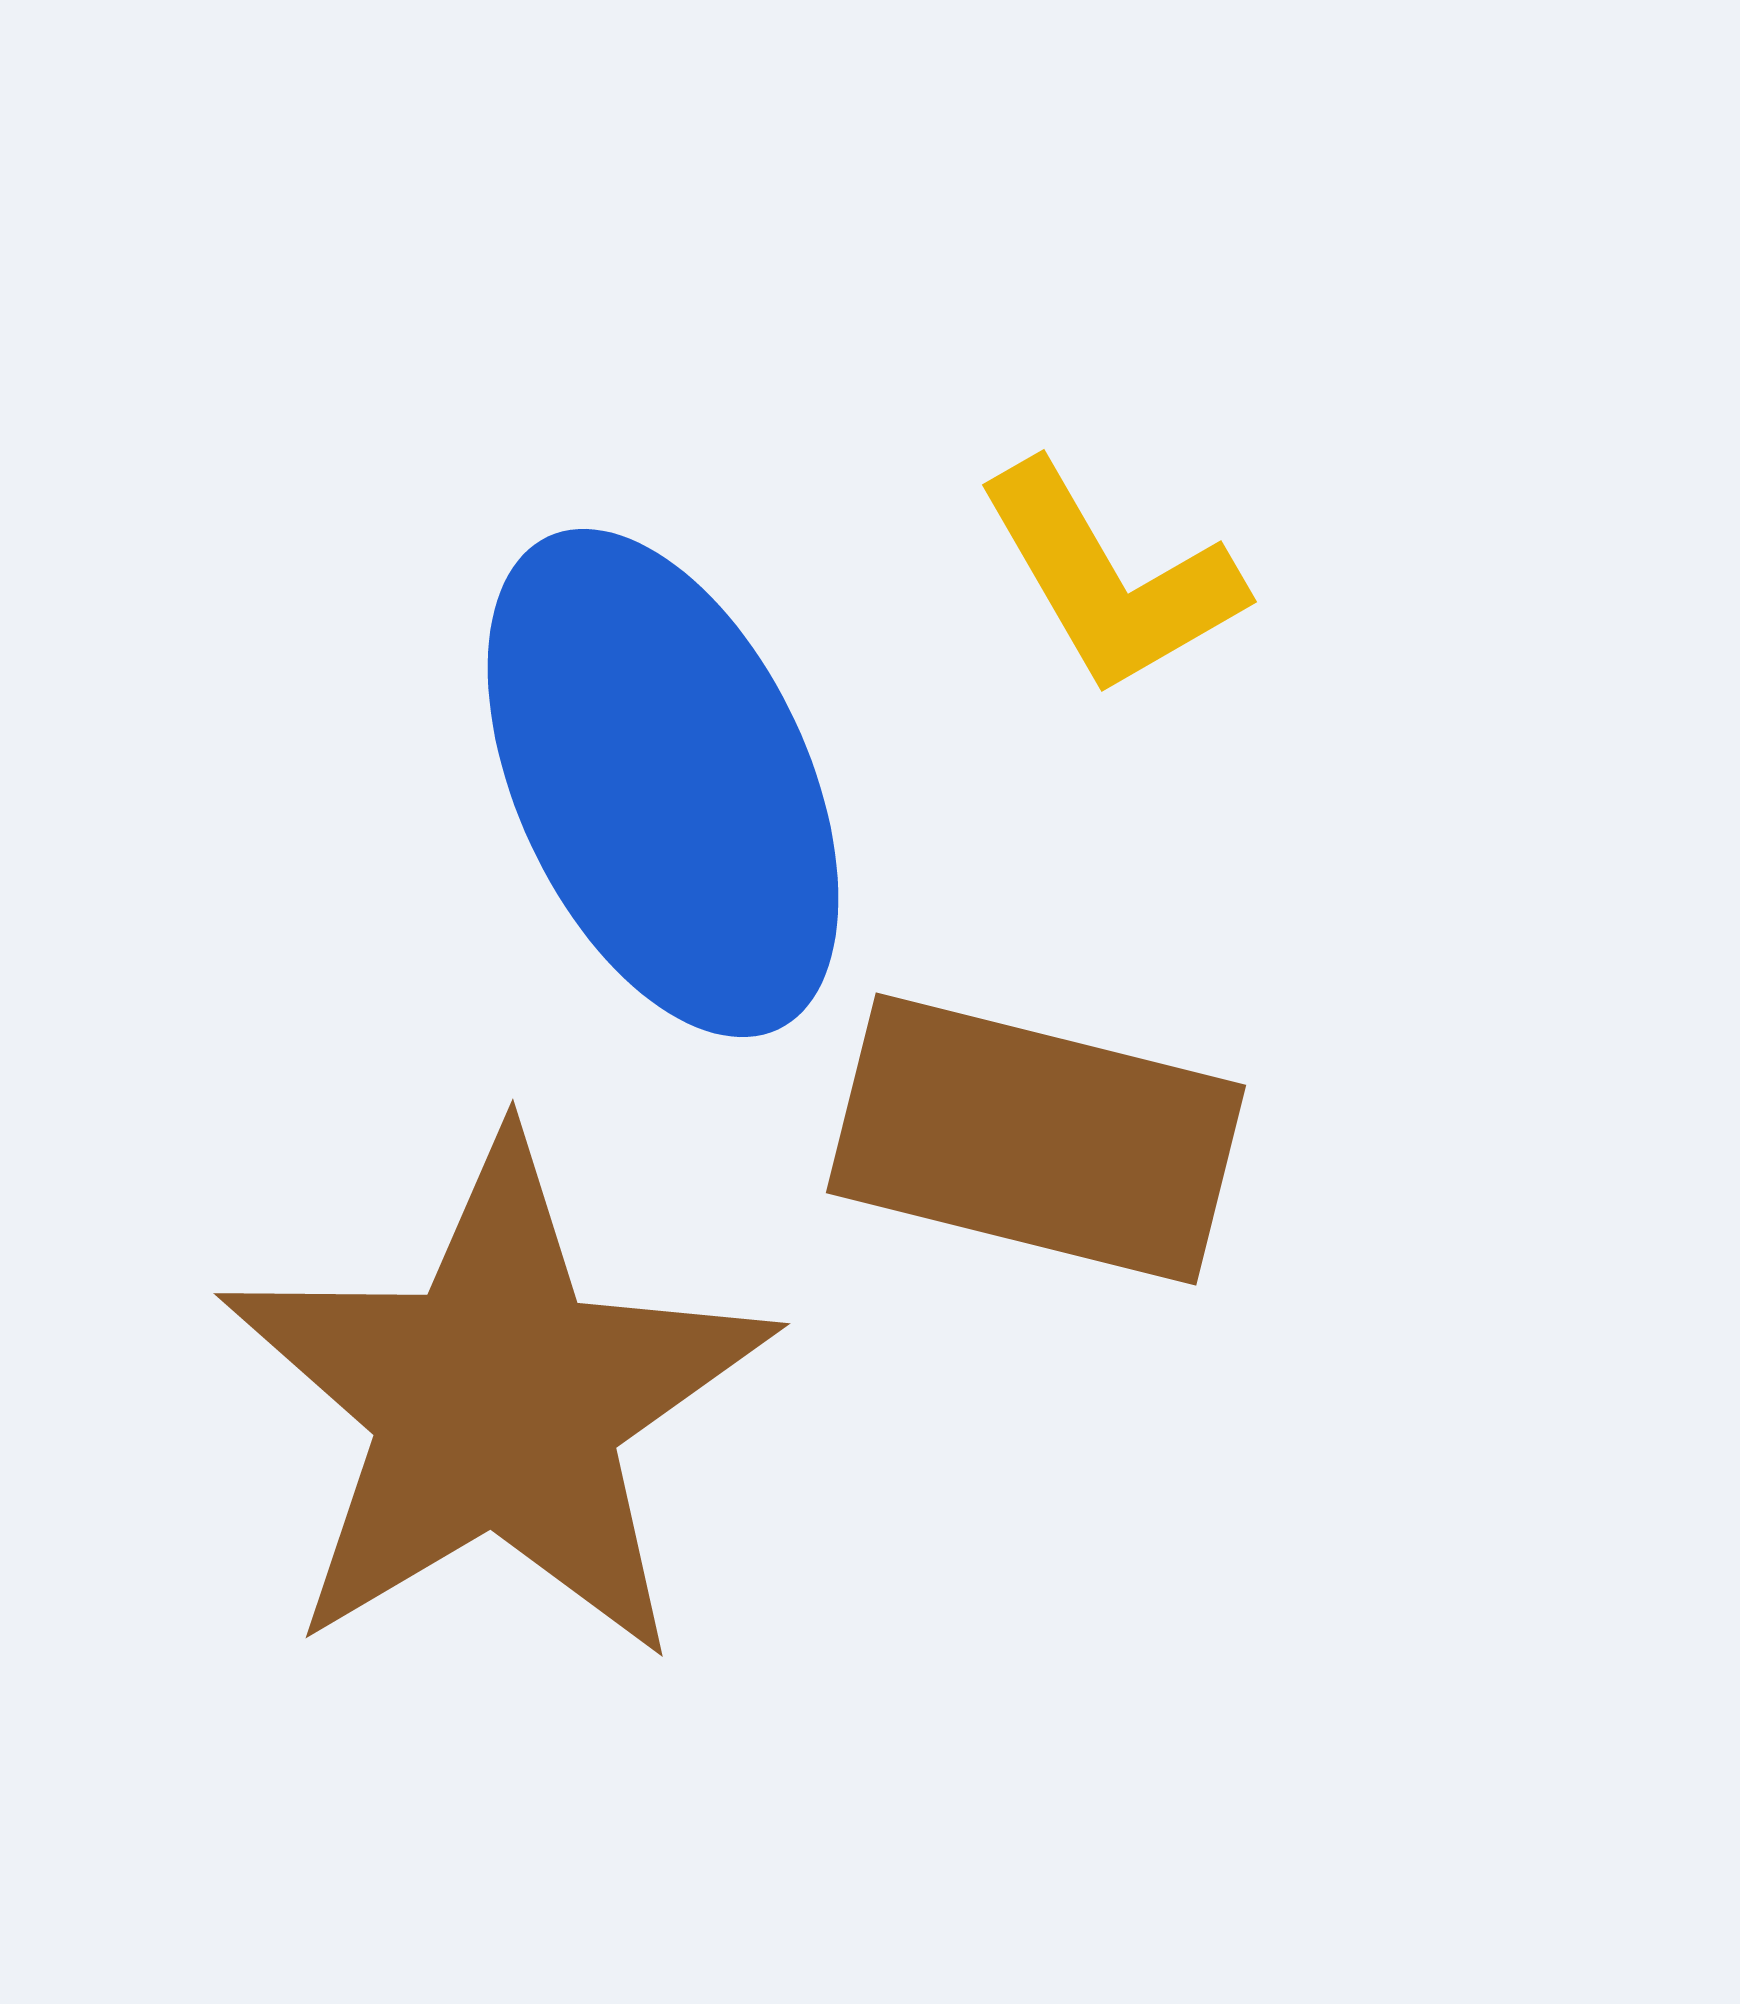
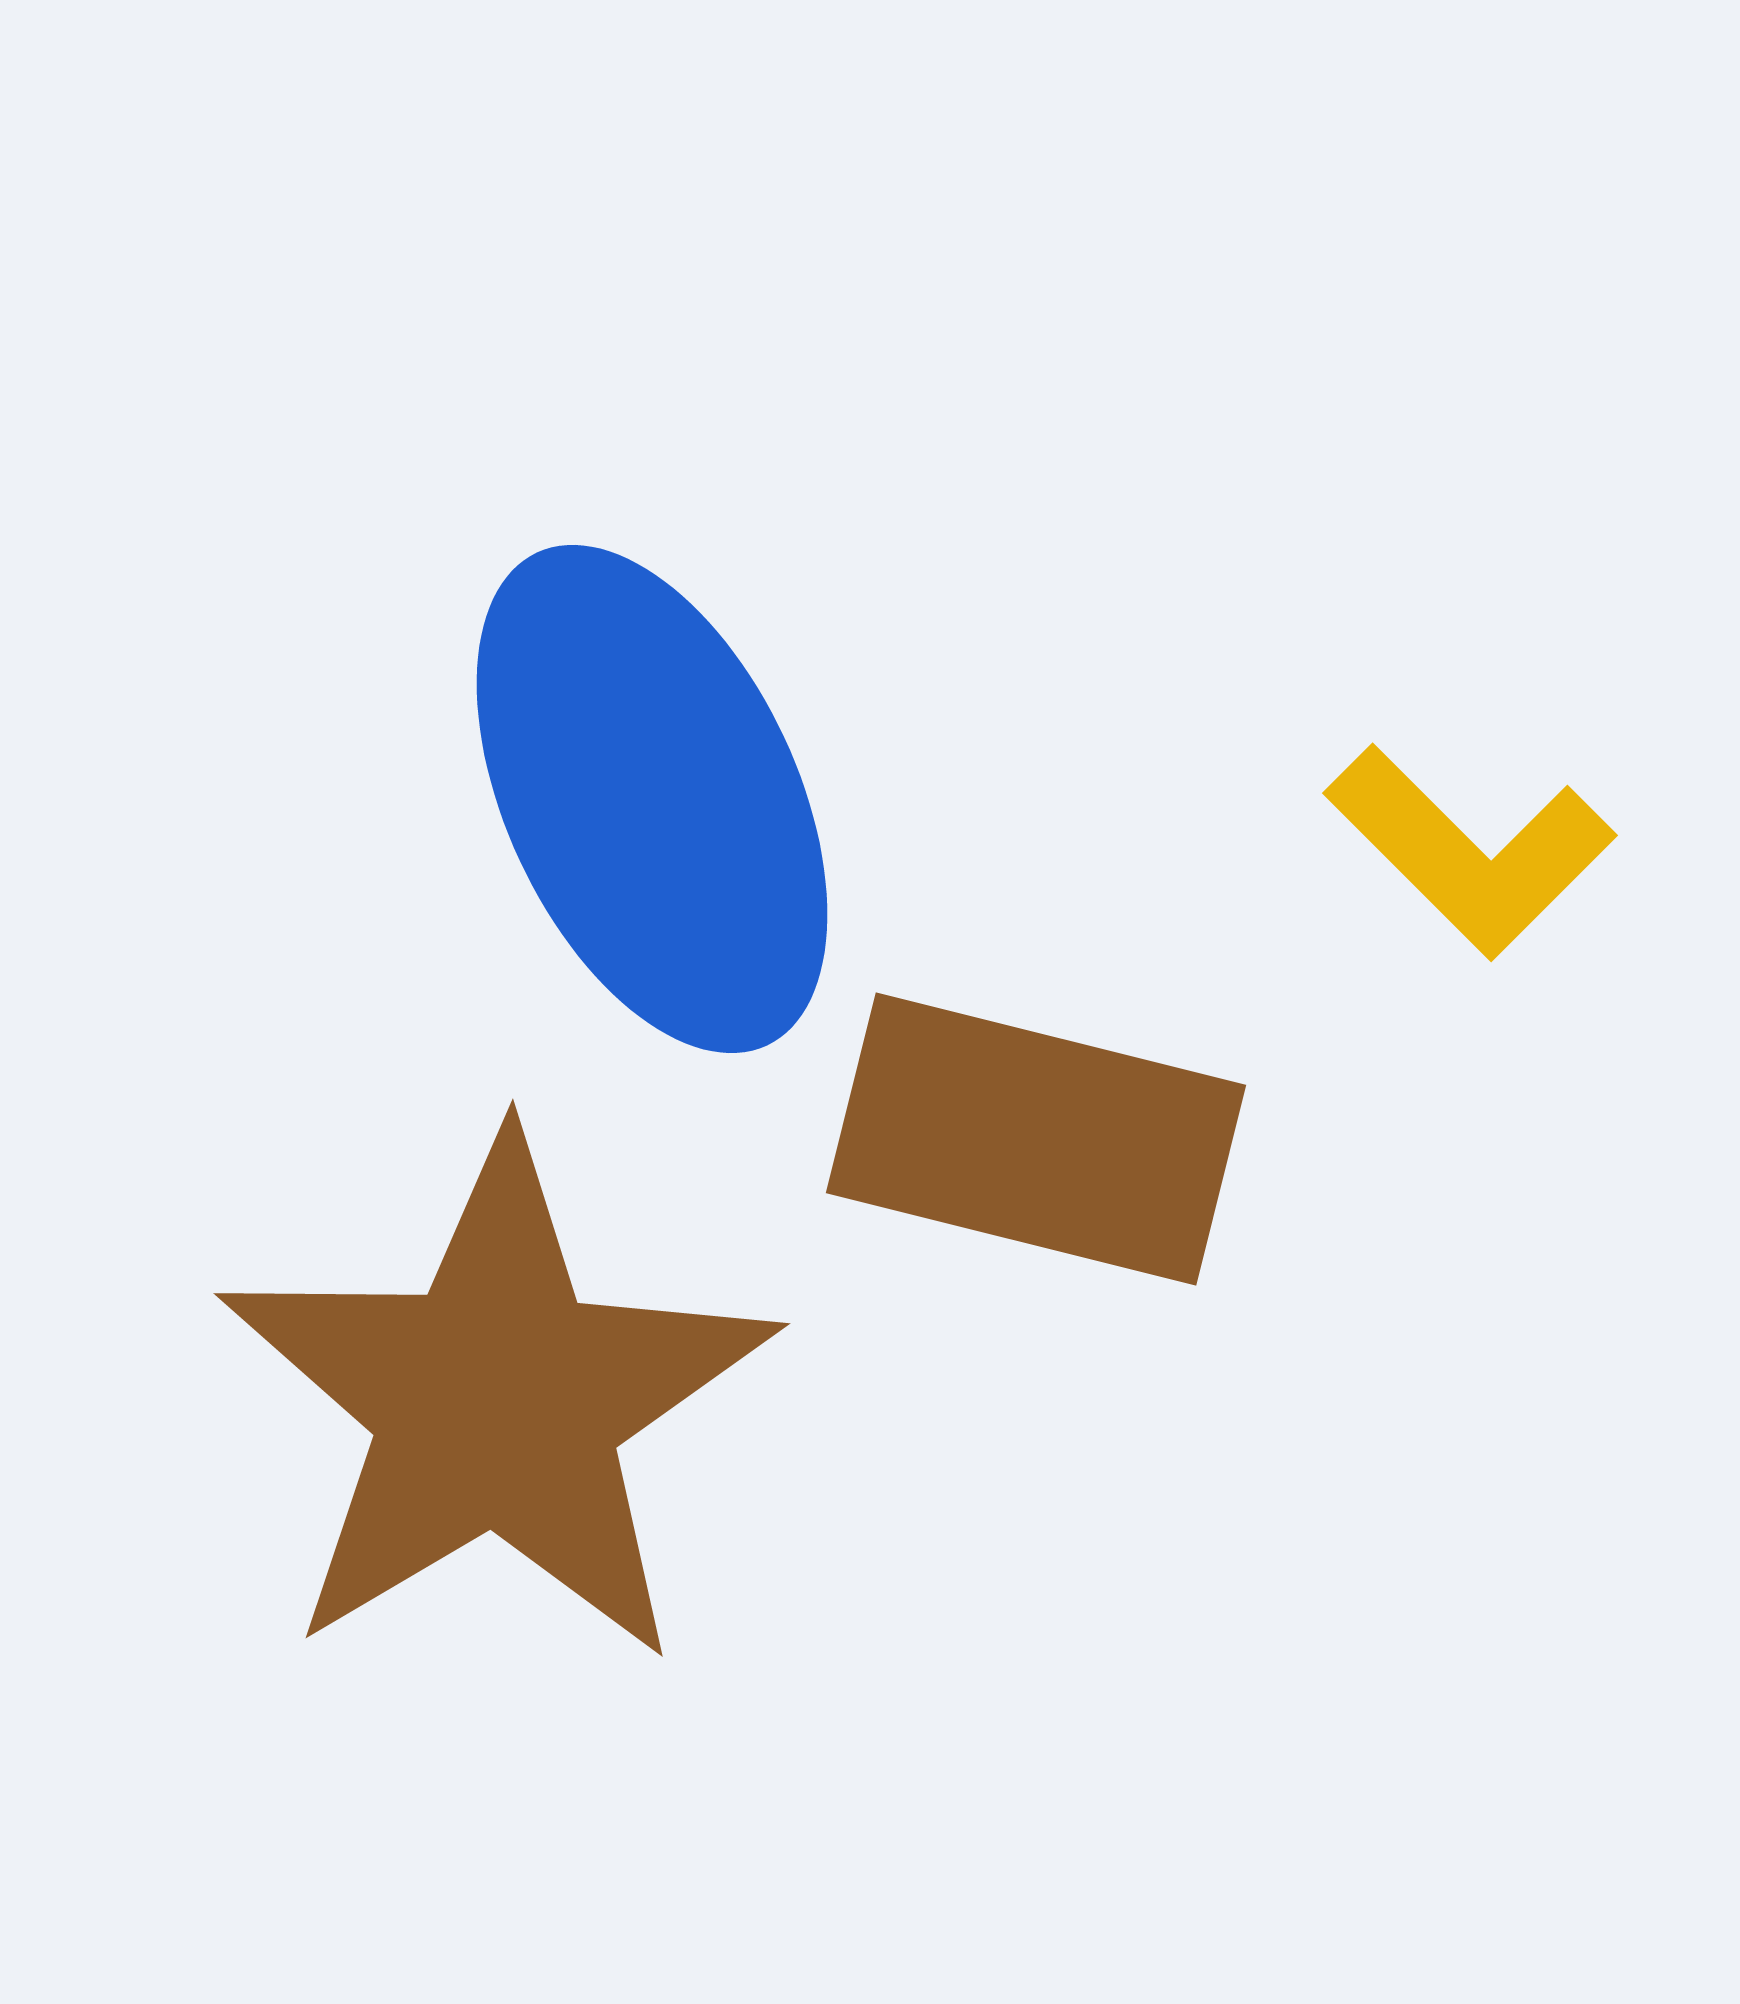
yellow L-shape: moved 360 px right, 272 px down; rotated 15 degrees counterclockwise
blue ellipse: moved 11 px left, 16 px down
